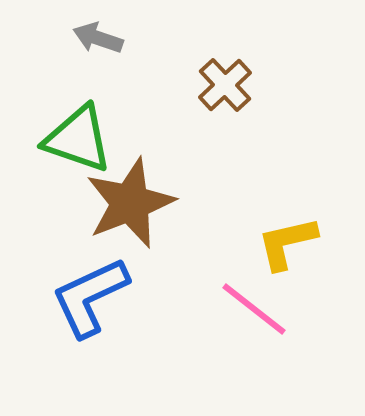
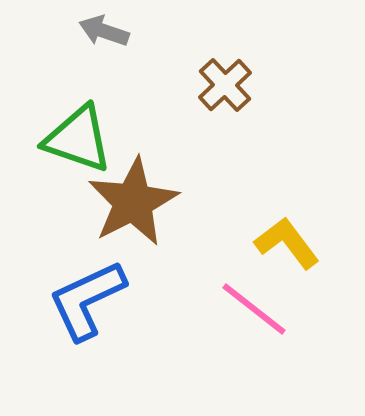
gray arrow: moved 6 px right, 7 px up
brown star: moved 3 px right, 1 px up; rotated 6 degrees counterclockwise
yellow L-shape: rotated 66 degrees clockwise
blue L-shape: moved 3 px left, 3 px down
